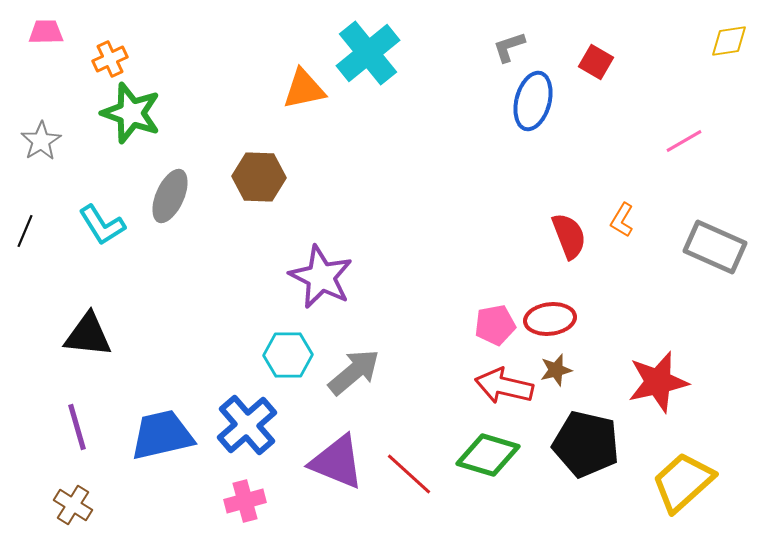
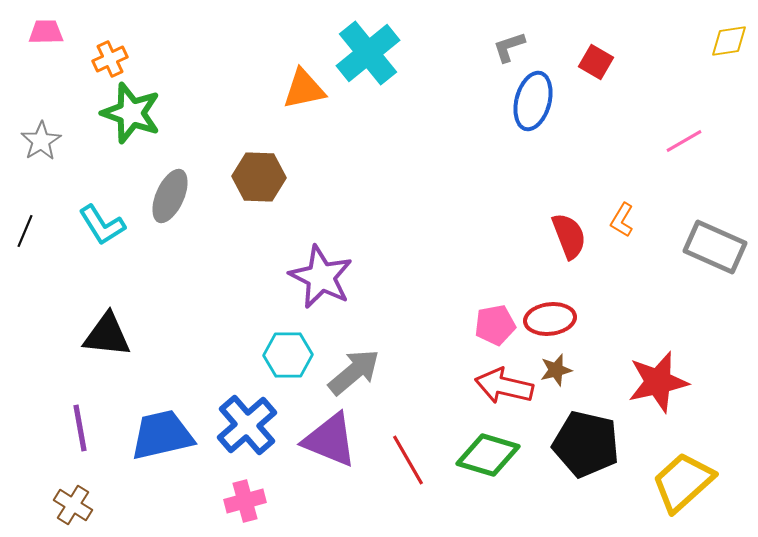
black triangle: moved 19 px right
purple line: moved 3 px right, 1 px down; rotated 6 degrees clockwise
purple triangle: moved 7 px left, 22 px up
red line: moved 1 px left, 14 px up; rotated 18 degrees clockwise
